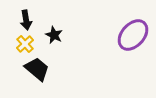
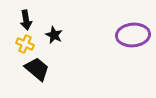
purple ellipse: rotated 44 degrees clockwise
yellow cross: rotated 24 degrees counterclockwise
